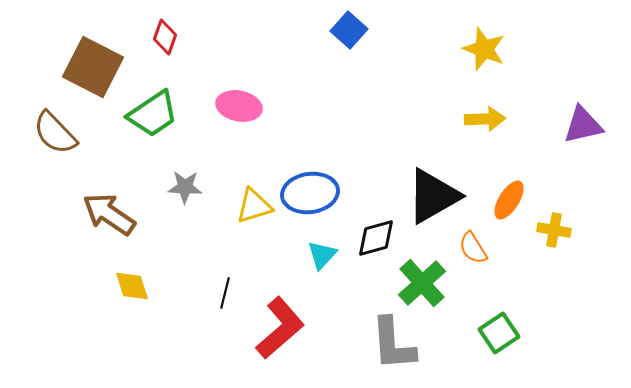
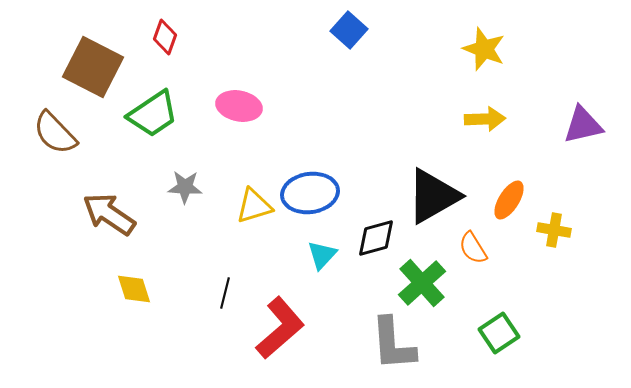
yellow diamond: moved 2 px right, 3 px down
